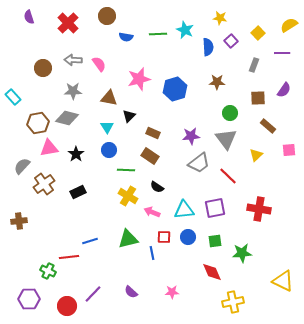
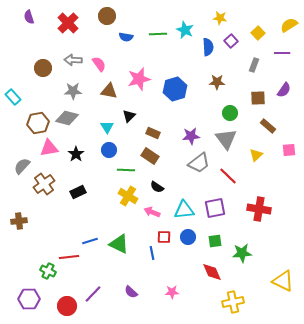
brown triangle at (109, 98): moved 7 px up
green triangle at (128, 239): moved 9 px left, 5 px down; rotated 40 degrees clockwise
